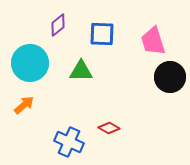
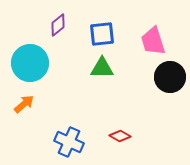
blue square: rotated 8 degrees counterclockwise
green triangle: moved 21 px right, 3 px up
orange arrow: moved 1 px up
red diamond: moved 11 px right, 8 px down
